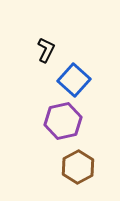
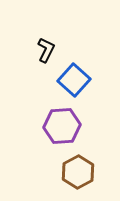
purple hexagon: moved 1 px left, 5 px down; rotated 9 degrees clockwise
brown hexagon: moved 5 px down
